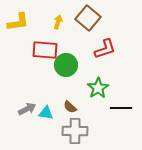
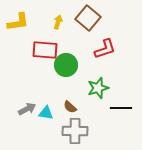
green star: rotated 15 degrees clockwise
